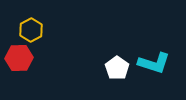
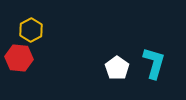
red hexagon: rotated 8 degrees clockwise
cyan L-shape: rotated 92 degrees counterclockwise
